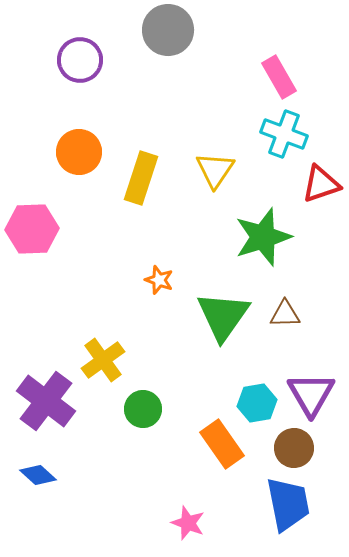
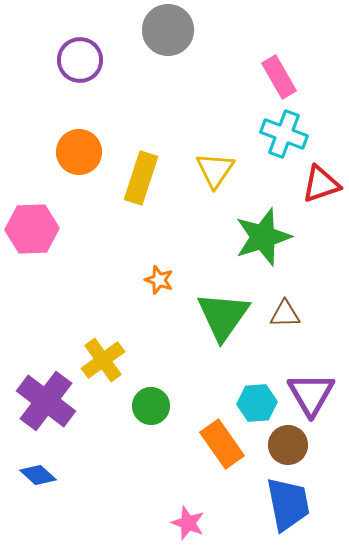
cyan hexagon: rotated 6 degrees clockwise
green circle: moved 8 px right, 3 px up
brown circle: moved 6 px left, 3 px up
